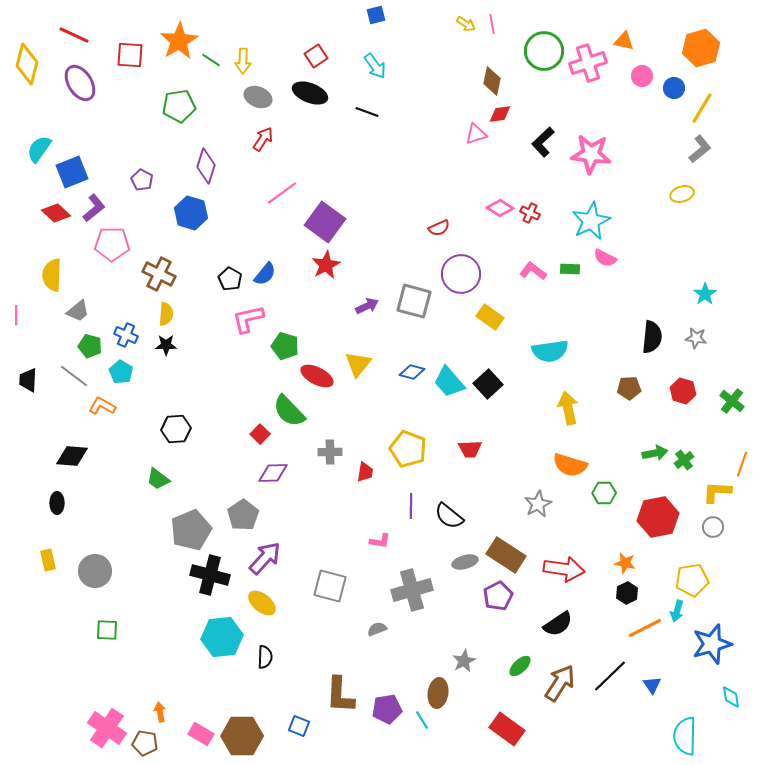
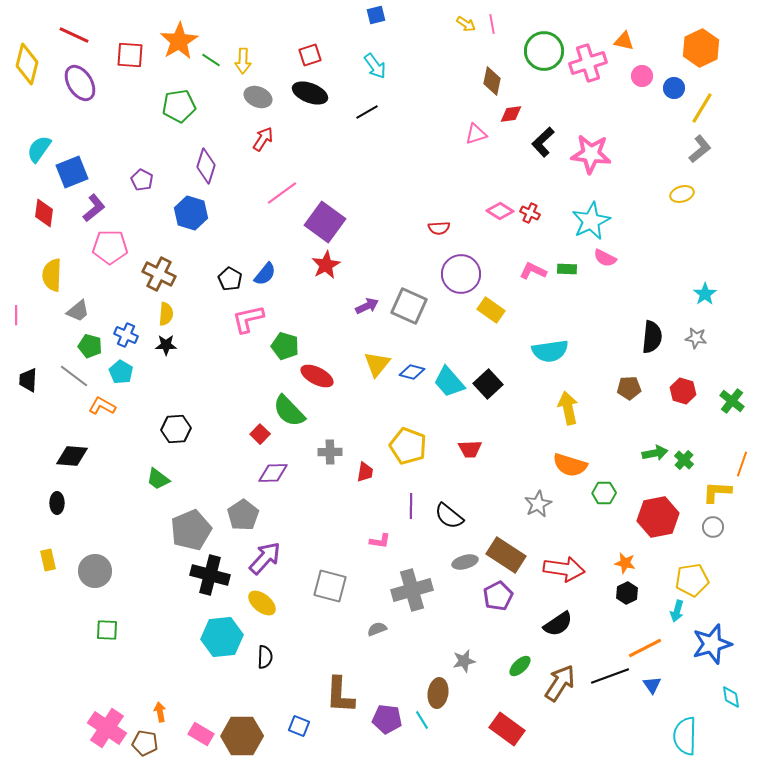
orange hexagon at (701, 48): rotated 9 degrees counterclockwise
red square at (316, 56): moved 6 px left, 1 px up; rotated 15 degrees clockwise
black line at (367, 112): rotated 50 degrees counterclockwise
red diamond at (500, 114): moved 11 px right
pink diamond at (500, 208): moved 3 px down
red diamond at (56, 213): moved 12 px left; rotated 56 degrees clockwise
red semicircle at (439, 228): rotated 20 degrees clockwise
pink pentagon at (112, 244): moved 2 px left, 3 px down
green rectangle at (570, 269): moved 3 px left
pink L-shape at (533, 271): rotated 12 degrees counterclockwise
gray square at (414, 301): moved 5 px left, 5 px down; rotated 9 degrees clockwise
yellow rectangle at (490, 317): moved 1 px right, 7 px up
yellow triangle at (358, 364): moved 19 px right
yellow pentagon at (408, 449): moved 3 px up
green cross at (684, 460): rotated 12 degrees counterclockwise
orange line at (645, 628): moved 20 px down
gray star at (464, 661): rotated 15 degrees clockwise
black line at (610, 676): rotated 24 degrees clockwise
purple pentagon at (387, 709): moved 10 px down; rotated 16 degrees clockwise
